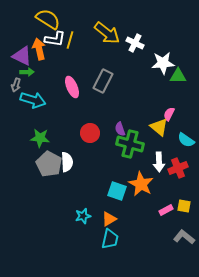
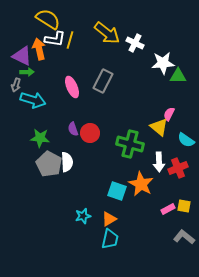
purple semicircle: moved 47 px left
pink rectangle: moved 2 px right, 1 px up
